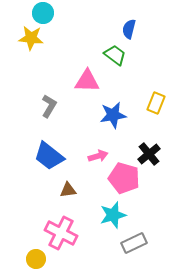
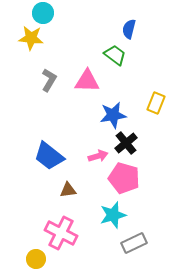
gray L-shape: moved 26 px up
black cross: moved 23 px left, 11 px up
